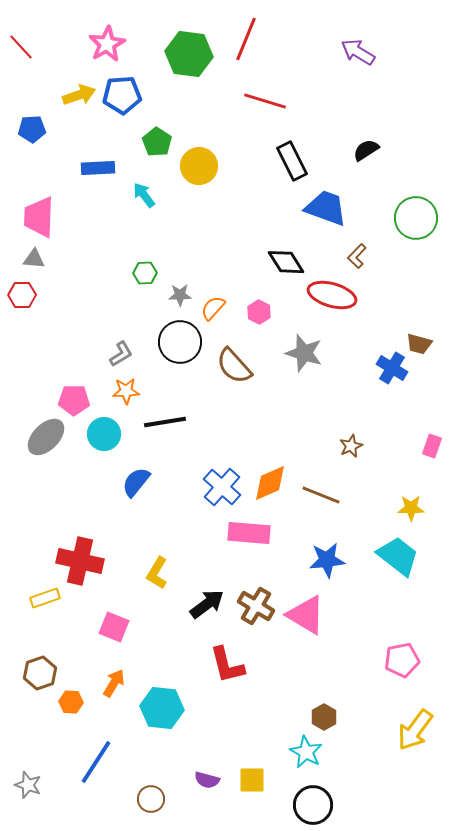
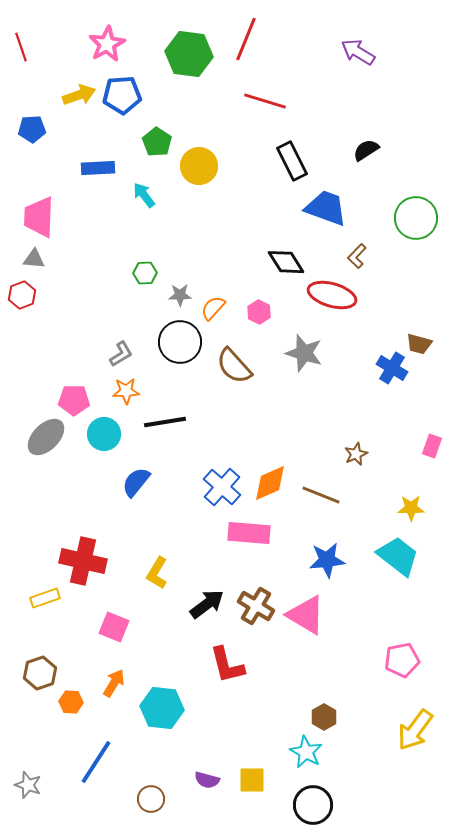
red line at (21, 47): rotated 24 degrees clockwise
red hexagon at (22, 295): rotated 20 degrees counterclockwise
brown star at (351, 446): moved 5 px right, 8 px down
red cross at (80, 561): moved 3 px right
